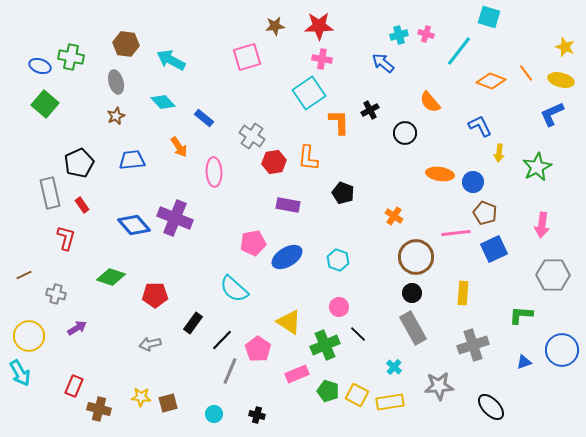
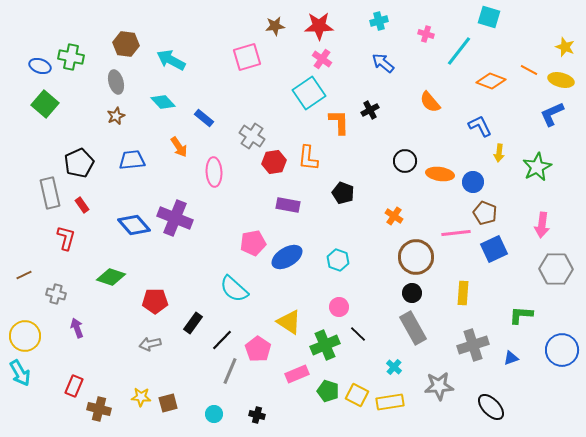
cyan cross at (399, 35): moved 20 px left, 14 px up
pink cross at (322, 59): rotated 24 degrees clockwise
orange line at (526, 73): moved 3 px right, 3 px up; rotated 24 degrees counterclockwise
black circle at (405, 133): moved 28 px down
gray hexagon at (553, 275): moved 3 px right, 6 px up
red pentagon at (155, 295): moved 6 px down
purple arrow at (77, 328): rotated 78 degrees counterclockwise
yellow circle at (29, 336): moved 4 px left
blue triangle at (524, 362): moved 13 px left, 4 px up
